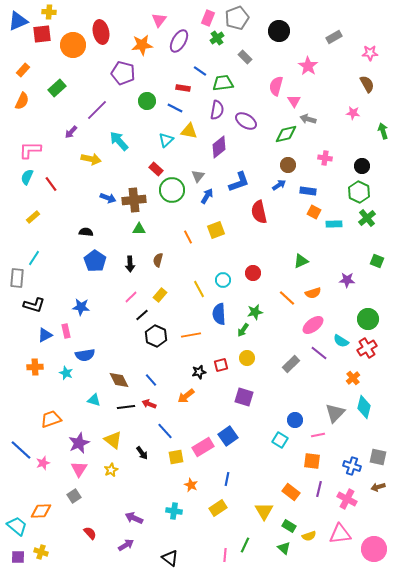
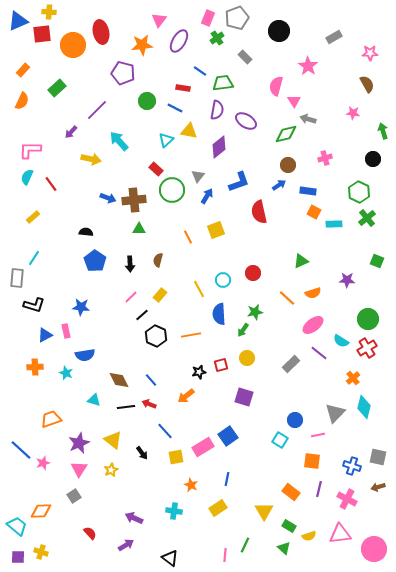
pink cross at (325, 158): rotated 24 degrees counterclockwise
black circle at (362, 166): moved 11 px right, 7 px up
